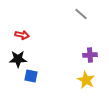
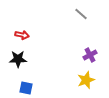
purple cross: rotated 24 degrees counterclockwise
blue square: moved 5 px left, 12 px down
yellow star: rotated 24 degrees clockwise
